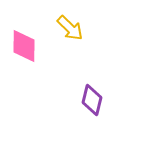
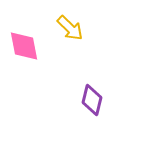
pink diamond: rotated 12 degrees counterclockwise
